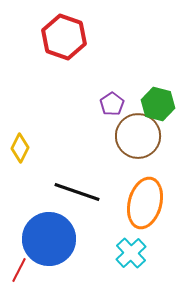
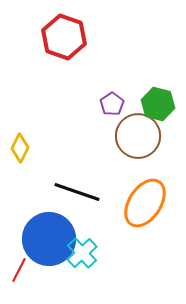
orange ellipse: rotated 18 degrees clockwise
cyan cross: moved 49 px left
